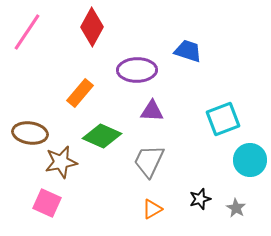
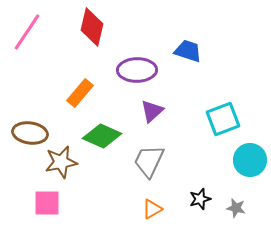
red diamond: rotated 15 degrees counterclockwise
purple triangle: rotated 45 degrees counterclockwise
pink square: rotated 24 degrees counterclockwise
gray star: rotated 18 degrees counterclockwise
